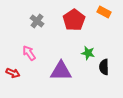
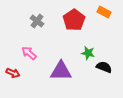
pink arrow: rotated 14 degrees counterclockwise
black semicircle: rotated 112 degrees clockwise
